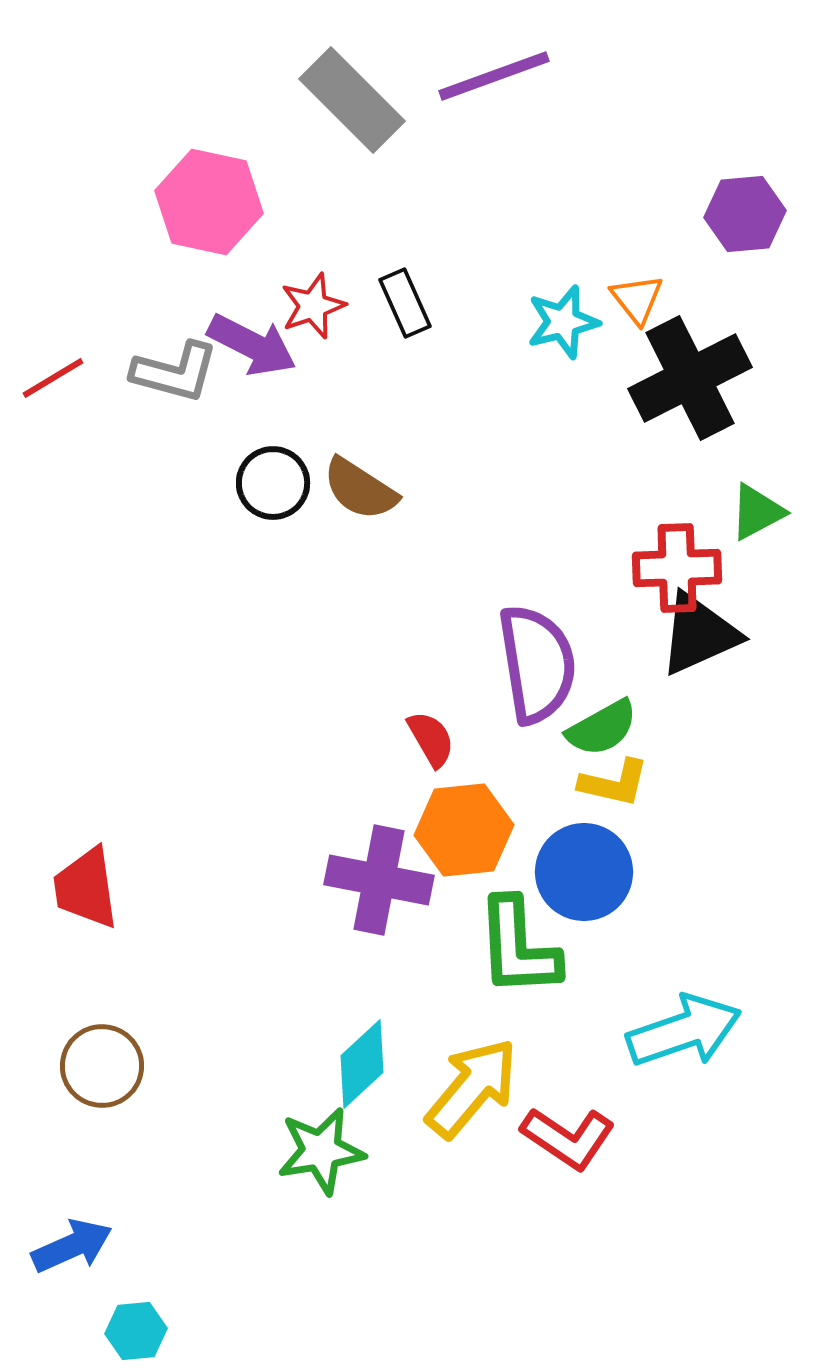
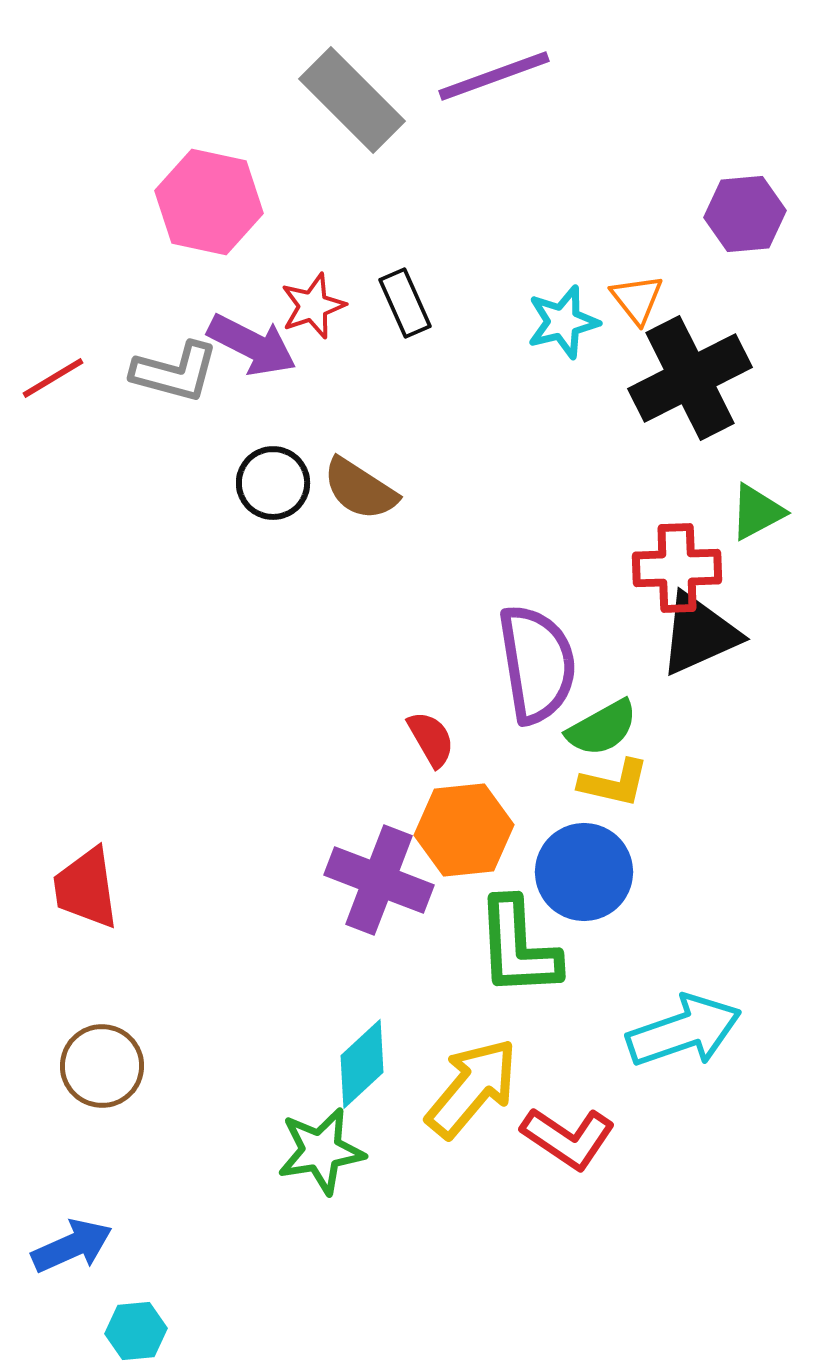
purple cross: rotated 10 degrees clockwise
